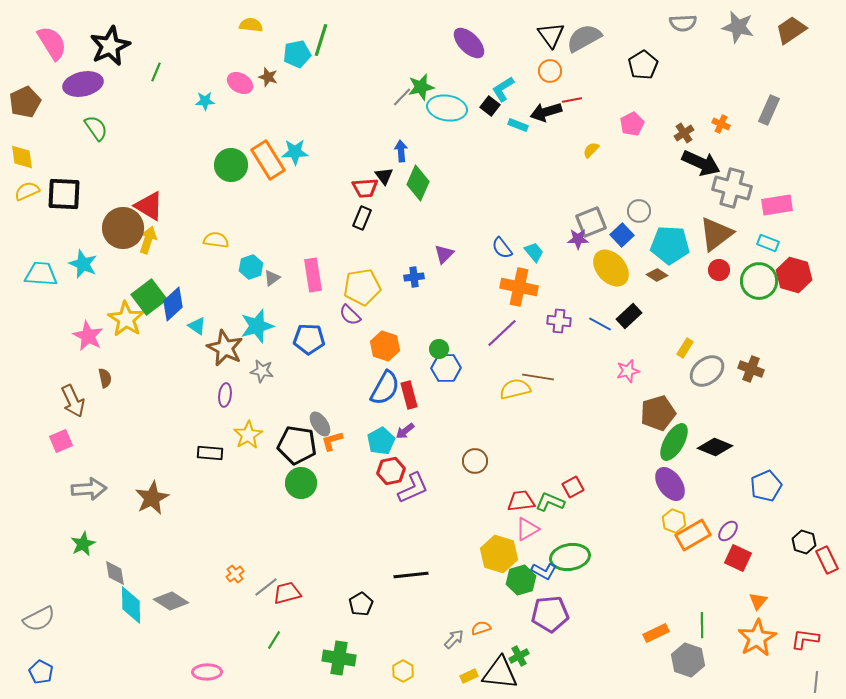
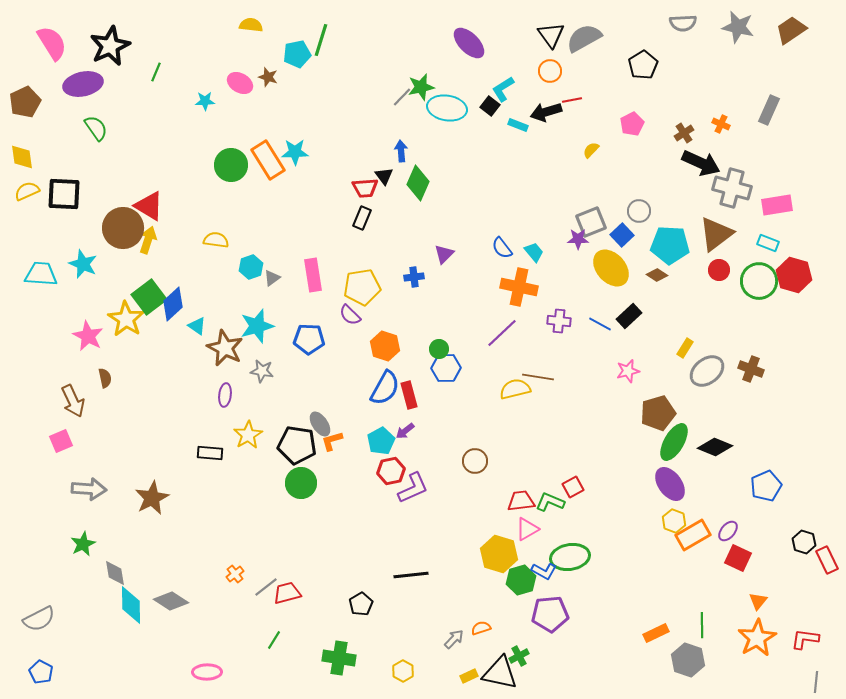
gray arrow at (89, 489): rotated 8 degrees clockwise
black triangle at (500, 673): rotated 6 degrees clockwise
